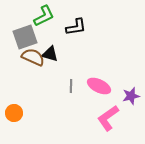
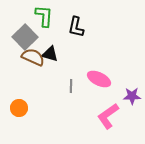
green L-shape: rotated 60 degrees counterclockwise
black L-shape: rotated 110 degrees clockwise
gray square: rotated 25 degrees counterclockwise
pink ellipse: moved 7 px up
purple star: moved 1 px right; rotated 12 degrees clockwise
orange circle: moved 5 px right, 5 px up
pink L-shape: moved 2 px up
